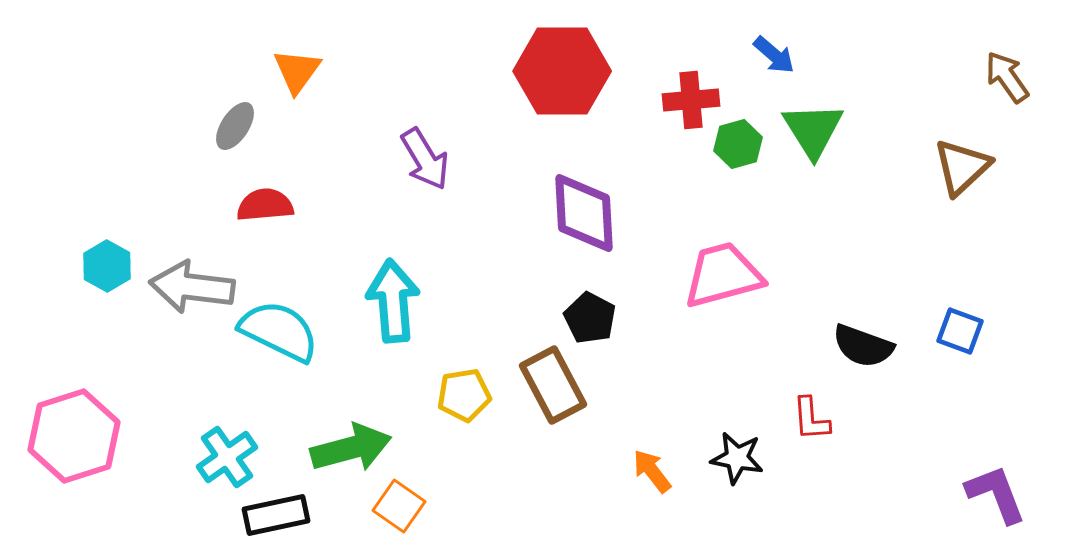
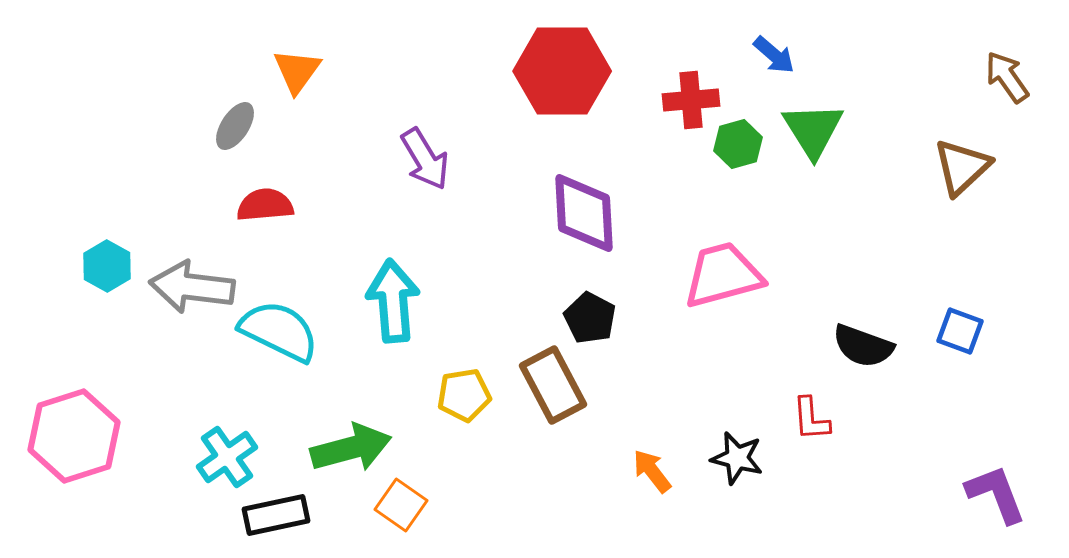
black star: rotated 4 degrees clockwise
orange square: moved 2 px right, 1 px up
